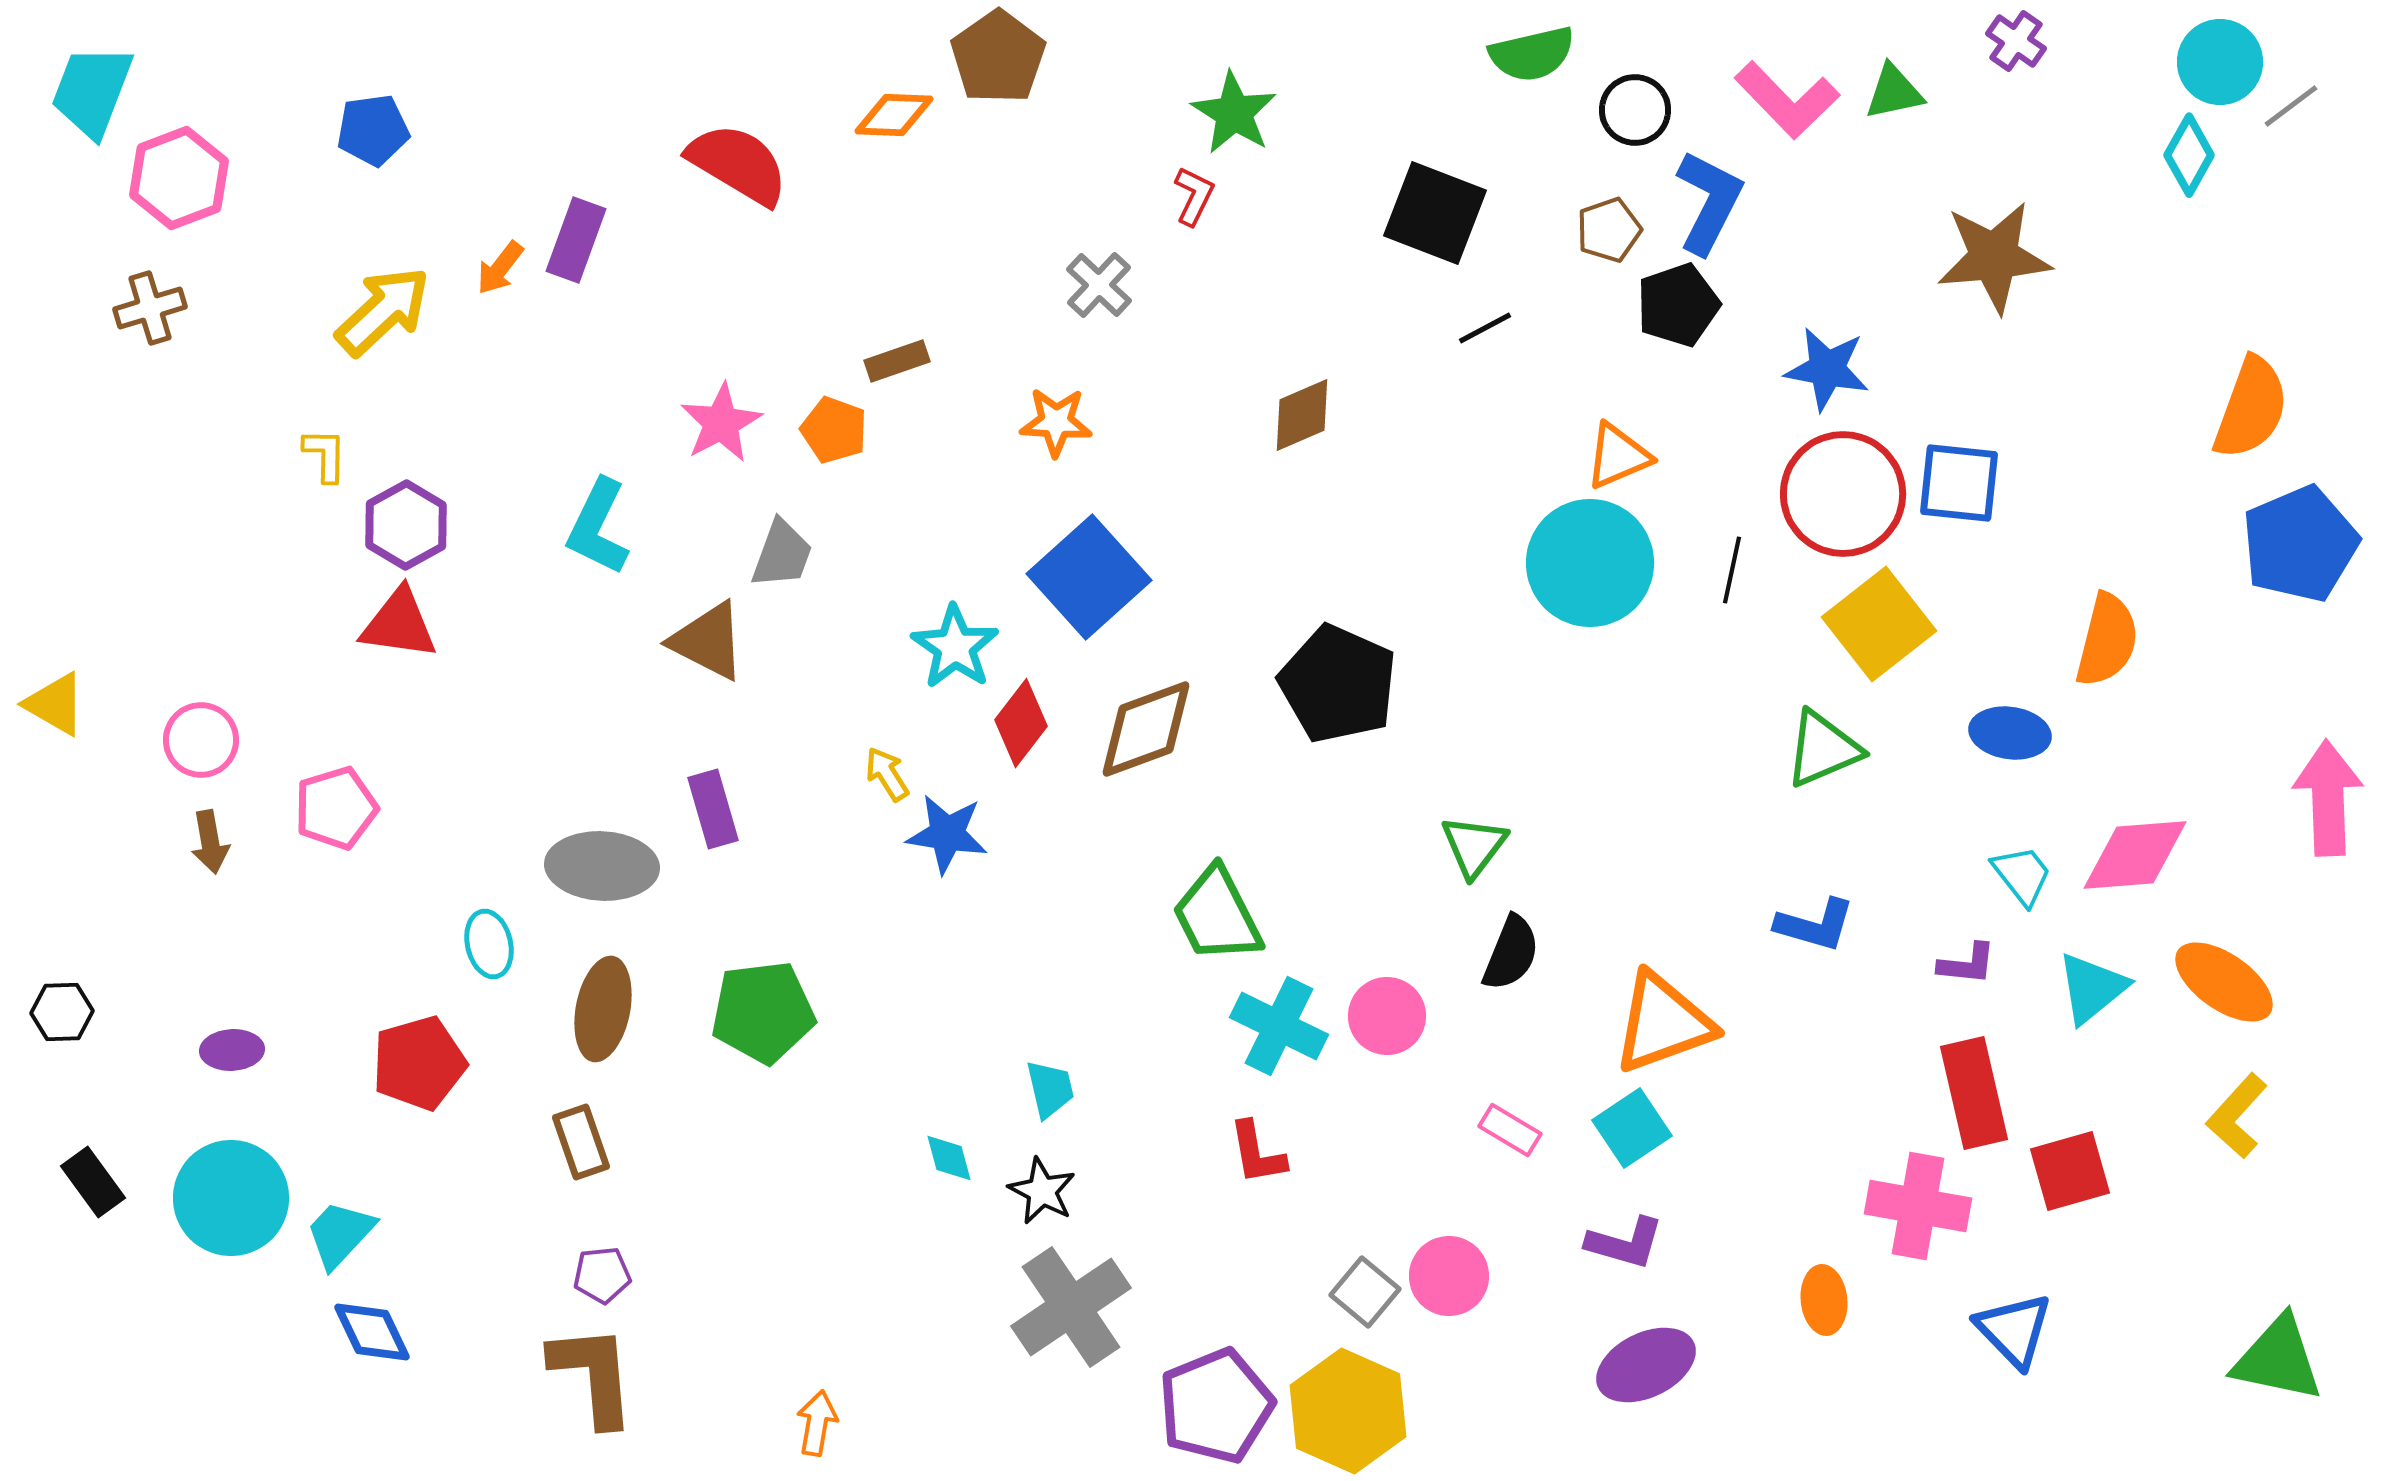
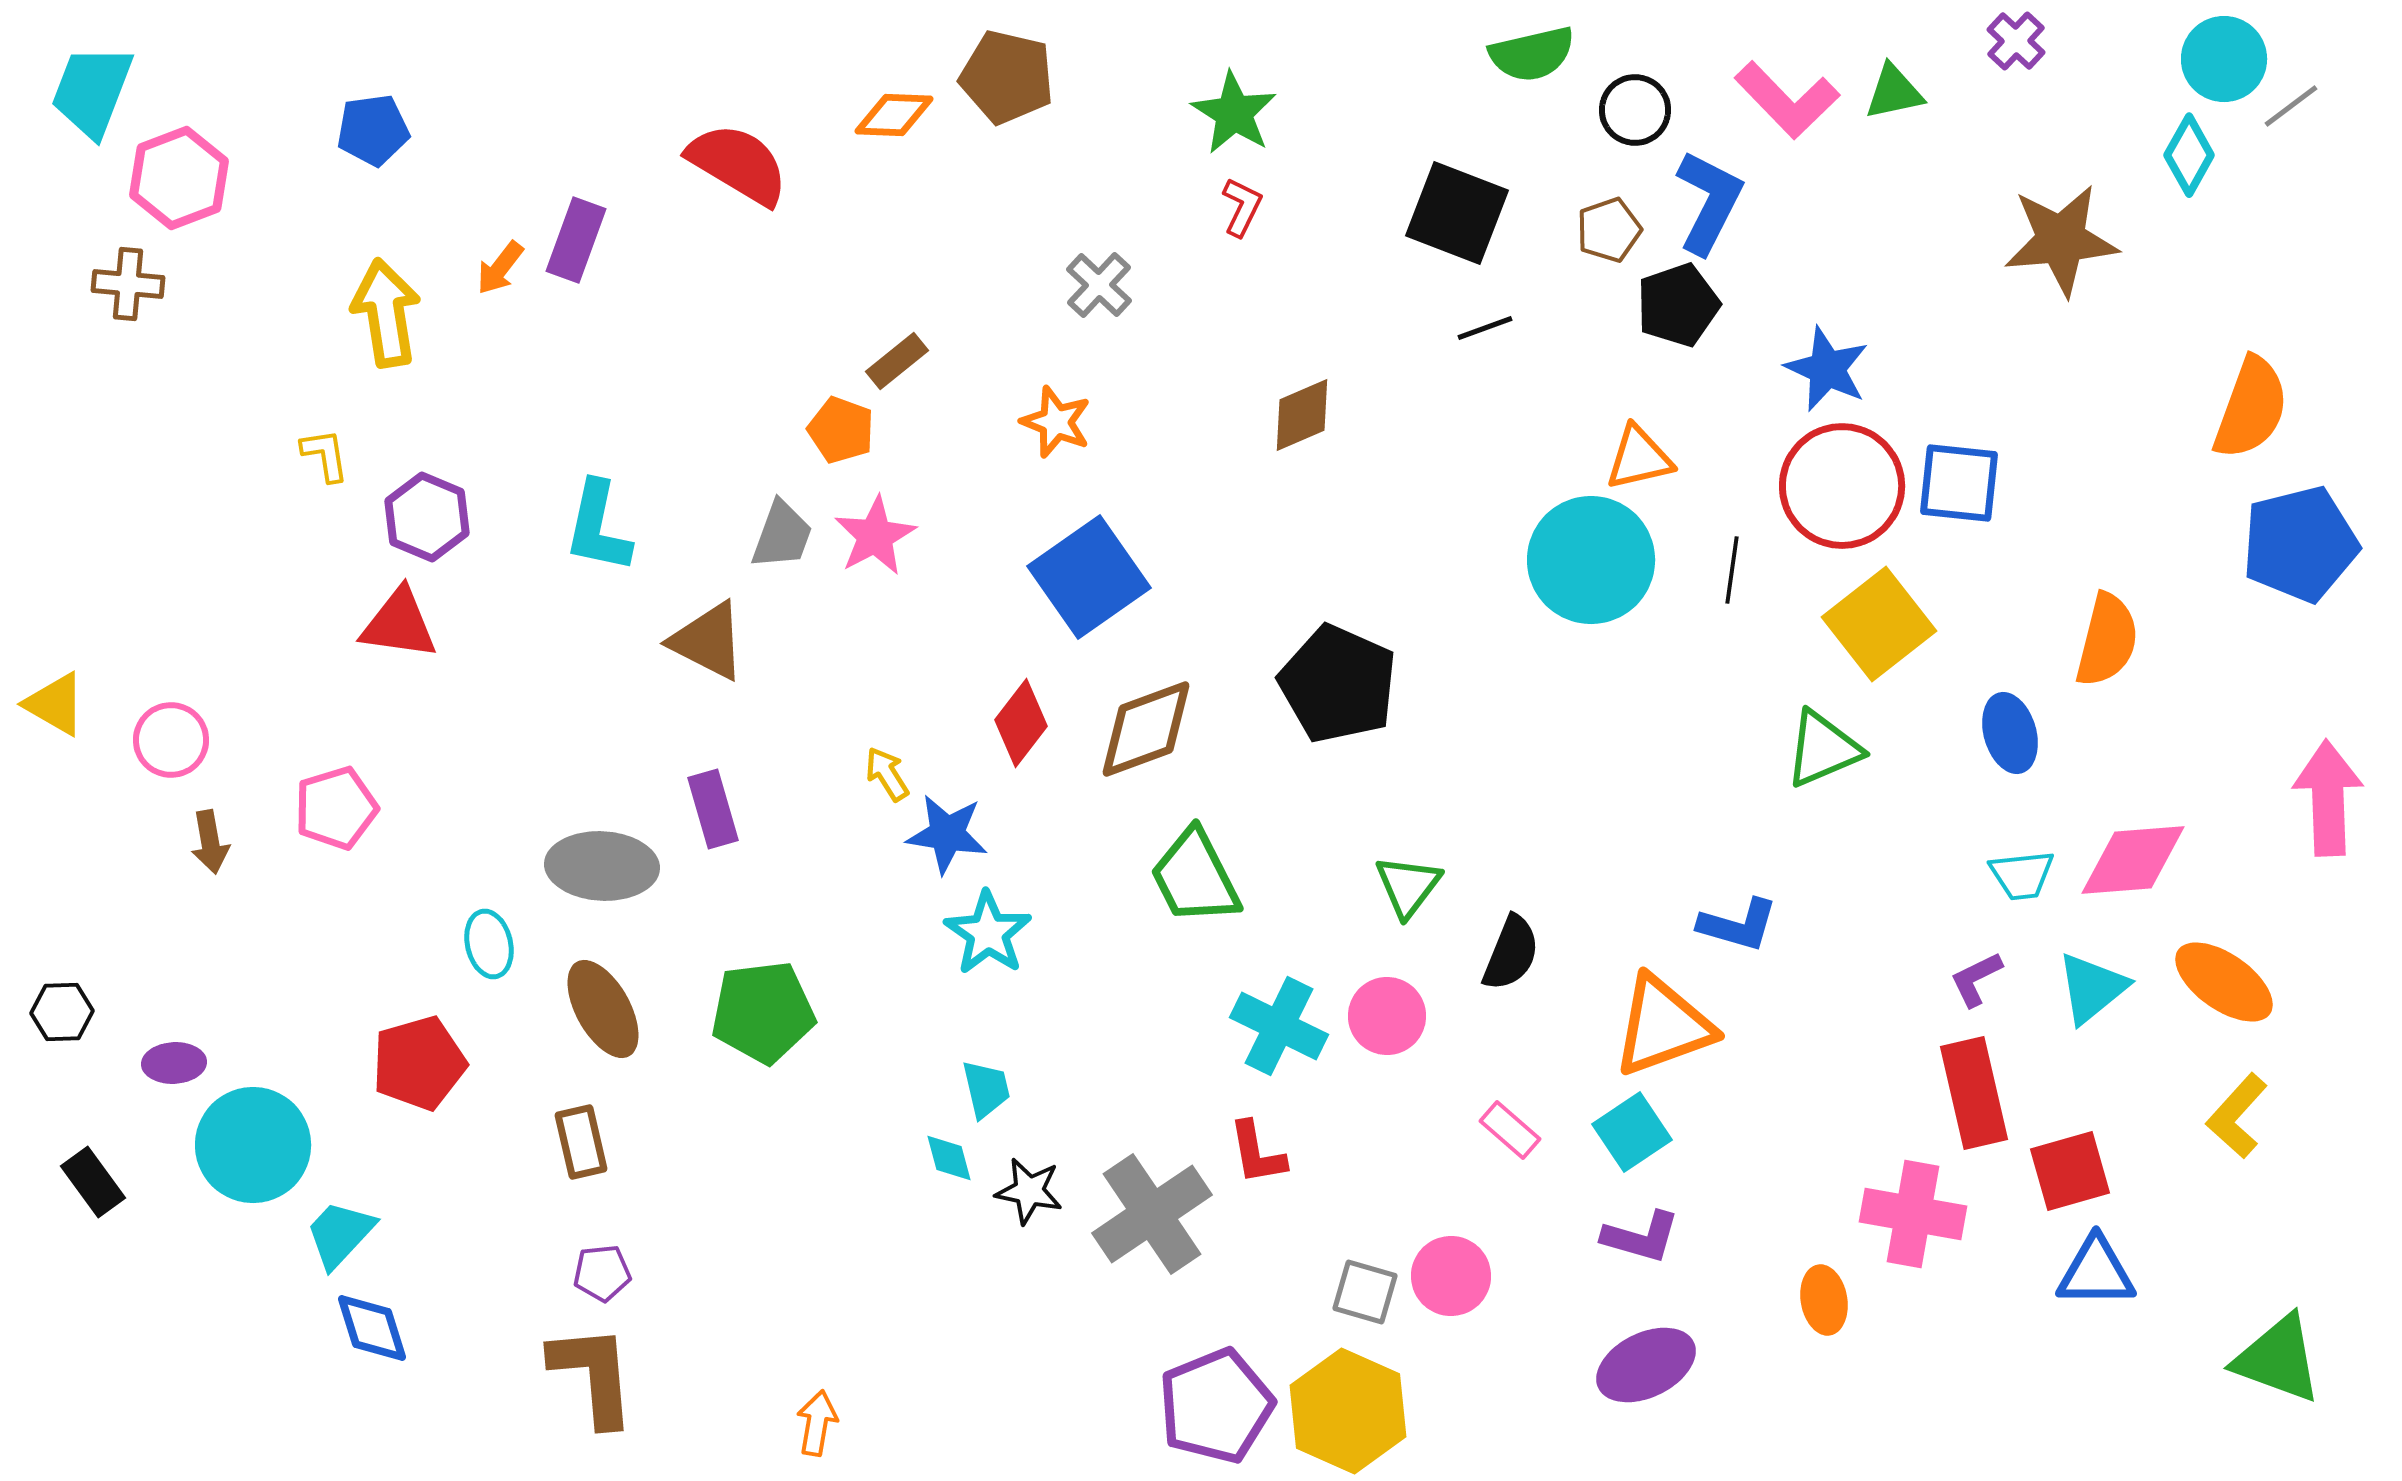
purple cross at (2016, 41): rotated 8 degrees clockwise
brown pentagon at (998, 57): moved 9 px right, 20 px down; rotated 24 degrees counterclockwise
cyan circle at (2220, 62): moved 4 px right, 3 px up
red L-shape at (1194, 196): moved 48 px right, 11 px down
black square at (1435, 213): moved 22 px right
brown star at (1994, 257): moved 67 px right, 17 px up
brown cross at (150, 308): moved 22 px left, 24 px up; rotated 22 degrees clockwise
yellow arrow at (383, 311): moved 3 px right, 2 px down; rotated 56 degrees counterclockwise
black line at (1485, 328): rotated 8 degrees clockwise
brown rectangle at (897, 361): rotated 20 degrees counterclockwise
blue star at (1827, 369): rotated 14 degrees clockwise
orange star at (1056, 422): rotated 18 degrees clockwise
pink star at (721, 423): moved 154 px right, 113 px down
orange pentagon at (834, 430): moved 7 px right
yellow L-shape at (325, 455): rotated 10 degrees counterclockwise
orange triangle at (1618, 456): moved 21 px right, 2 px down; rotated 10 degrees clockwise
red circle at (1843, 494): moved 1 px left, 8 px up
purple hexagon at (406, 525): moved 21 px right, 8 px up; rotated 8 degrees counterclockwise
cyan L-shape at (598, 527): rotated 14 degrees counterclockwise
blue pentagon at (2300, 544): rotated 9 degrees clockwise
gray trapezoid at (782, 554): moved 19 px up
cyan circle at (1590, 563): moved 1 px right, 3 px up
black line at (1732, 570): rotated 4 degrees counterclockwise
blue square at (1089, 577): rotated 7 degrees clockwise
cyan star at (955, 647): moved 33 px right, 286 px down
blue ellipse at (2010, 733): rotated 66 degrees clockwise
pink circle at (201, 740): moved 30 px left
green triangle at (1474, 846): moved 66 px left, 40 px down
pink diamond at (2135, 855): moved 2 px left, 5 px down
cyan trapezoid at (2022, 875): rotated 122 degrees clockwise
green trapezoid at (1217, 915): moved 22 px left, 38 px up
blue L-shape at (1815, 925): moved 77 px left
purple L-shape at (1967, 964): moved 9 px right, 15 px down; rotated 148 degrees clockwise
brown ellipse at (603, 1009): rotated 40 degrees counterclockwise
orange triangle at (1663, 1023): moved 3 px down
purple ellipse at (232, 1050): moved 58 px left, 13 px down
cyan trapezoid at (1050, 1089): moved 64 px left
cyan square at (1632, 1128): moved 4 px down
pink rectangle at (1510, 1130): rotated 10 degrees clockwise
brown rectangle at (581, 1142): rotated 6 degrees clockwise
black star at (1042, 1191): moved 13 px left; rotated 16 degrees counterclockwise
cyan circle at (231, 1198): moved 22 px right, 53 px up
pink cross at (1918, 1206): moved 5 px left, 8 px down
purple L-shape at (1625, 1243): moved 16 px right, 6 px up
purple pentagon at (602, 1275): moved 2 px up
pink circle at (1449, 1276): moved 2 px right
gray square at (1365, 1292): rotated 24 degrees counterclockwise
orange ellipse at (1824, 1300): rotated 4 degrees counterclockwise
gray cross at (1071, 1307): moved 81 px right, 93 px up
blue triangle at (2014, 1330): moved 82 px right, 58 px up; rotated 46 degrees counterclockwise
blue diamond at (372, 1332): moved 4 px up; rotated 8 degrees clockwise
green triangle at (2278, 1359): rotated 8 degrees clockwise
